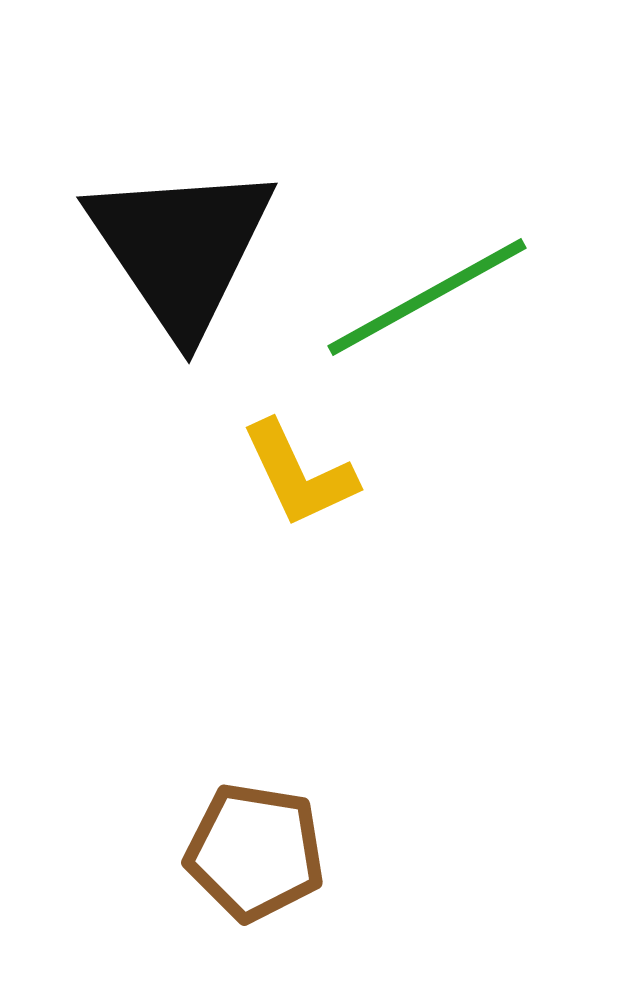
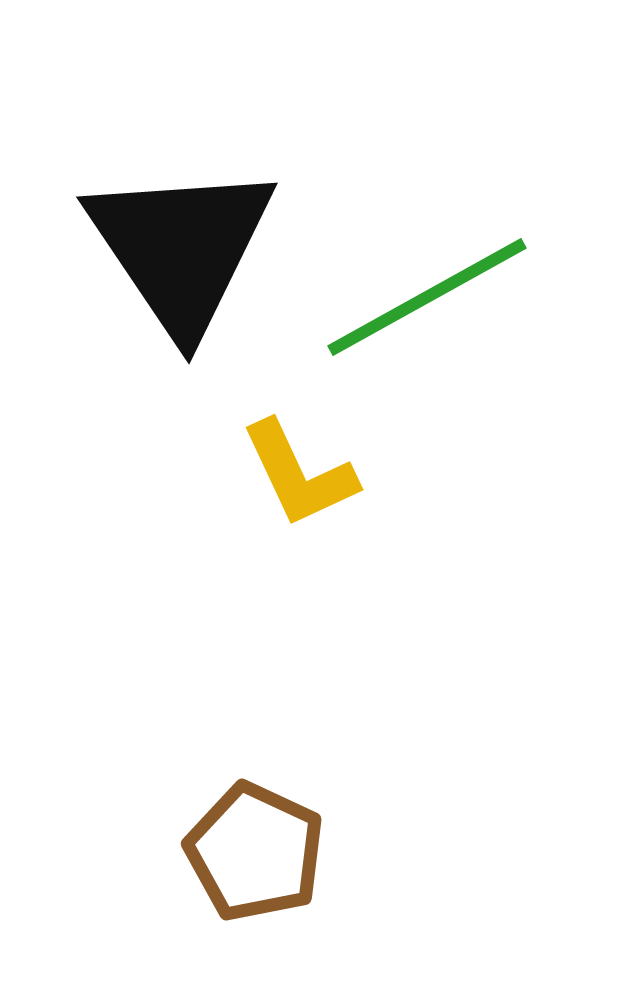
brown pentagon: rotated 16 degrees clockwise
